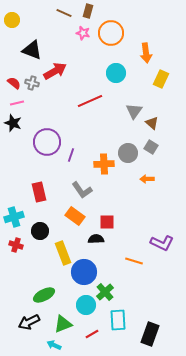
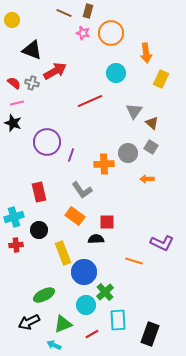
black circle at (40, 231): moved 1 px left, 1 px up
red cross at (16, 245): rotated 24 degrees counterclockwise
